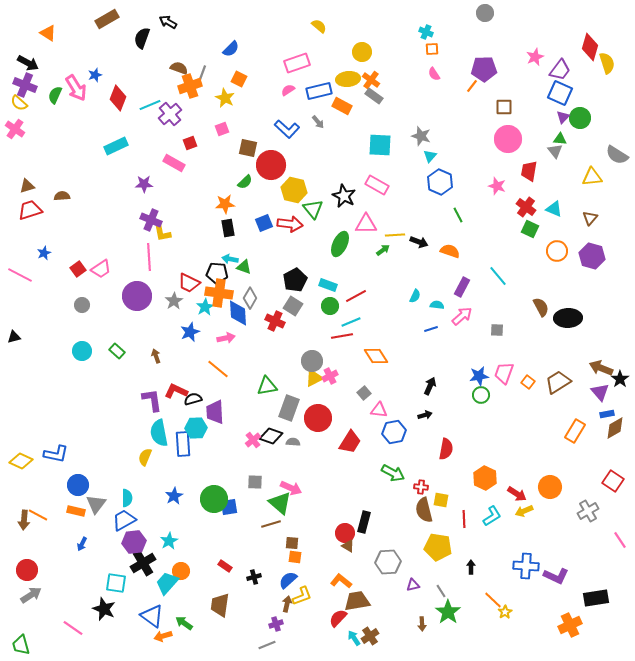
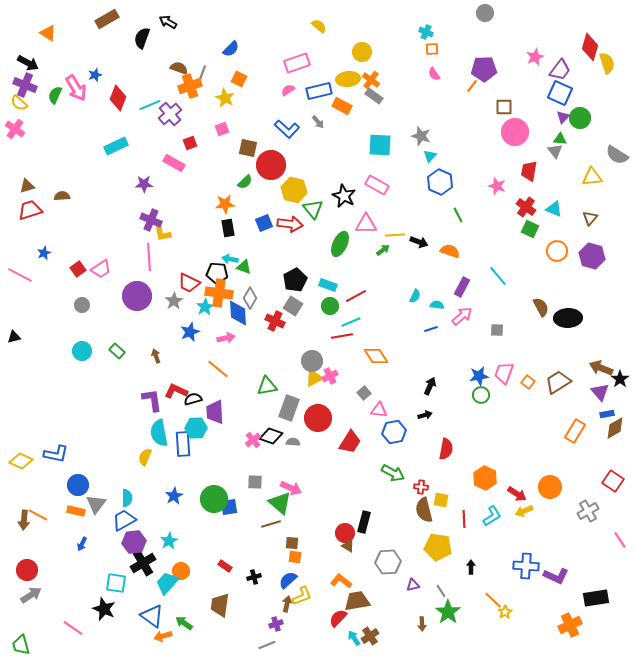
pink circle at (508, 139): moved 7 px right, 7 px up
